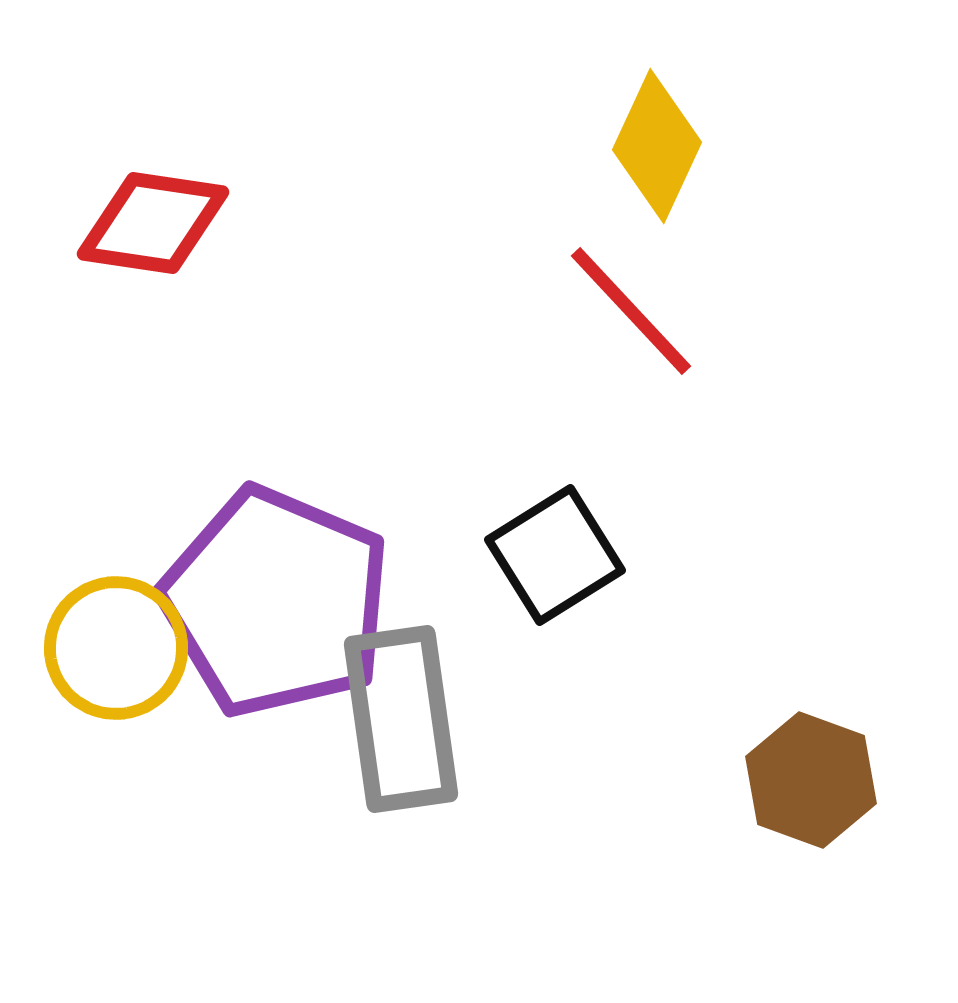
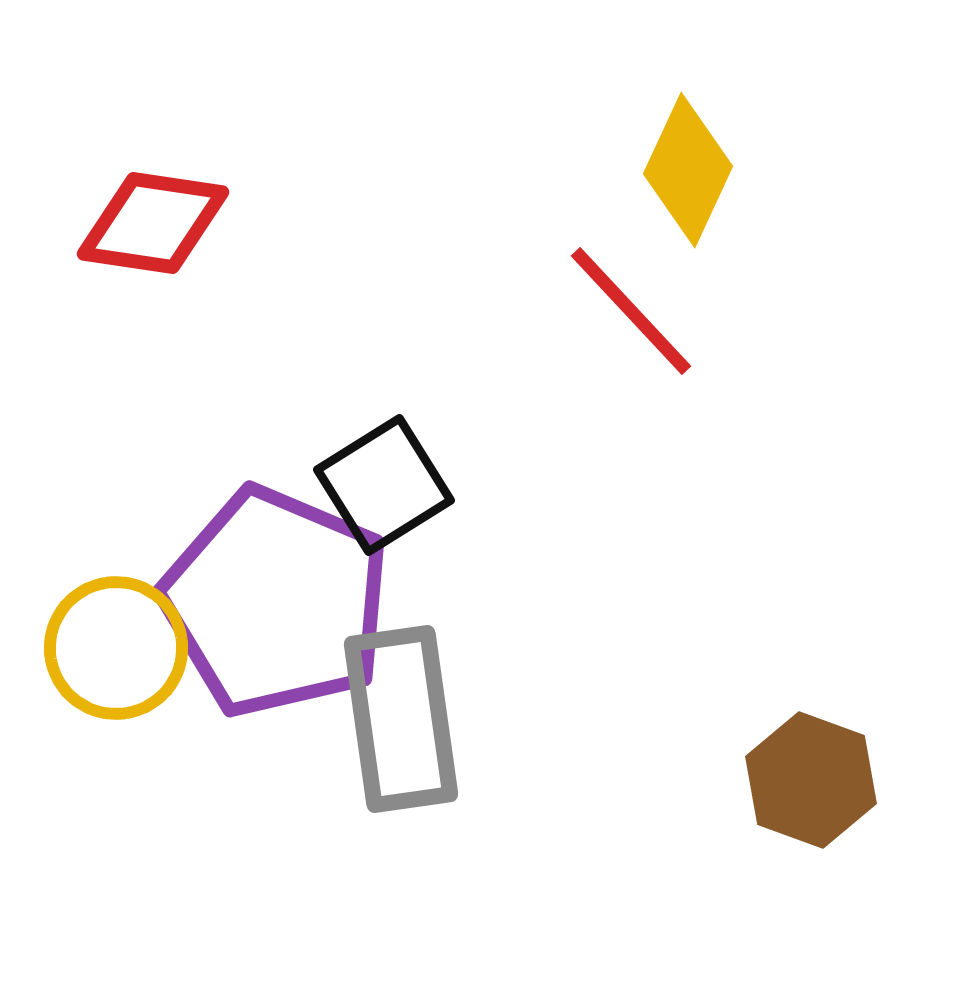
yellow diamond: moved 31 px right, 24 px down
black square: moved 171 px left, 70 px up
